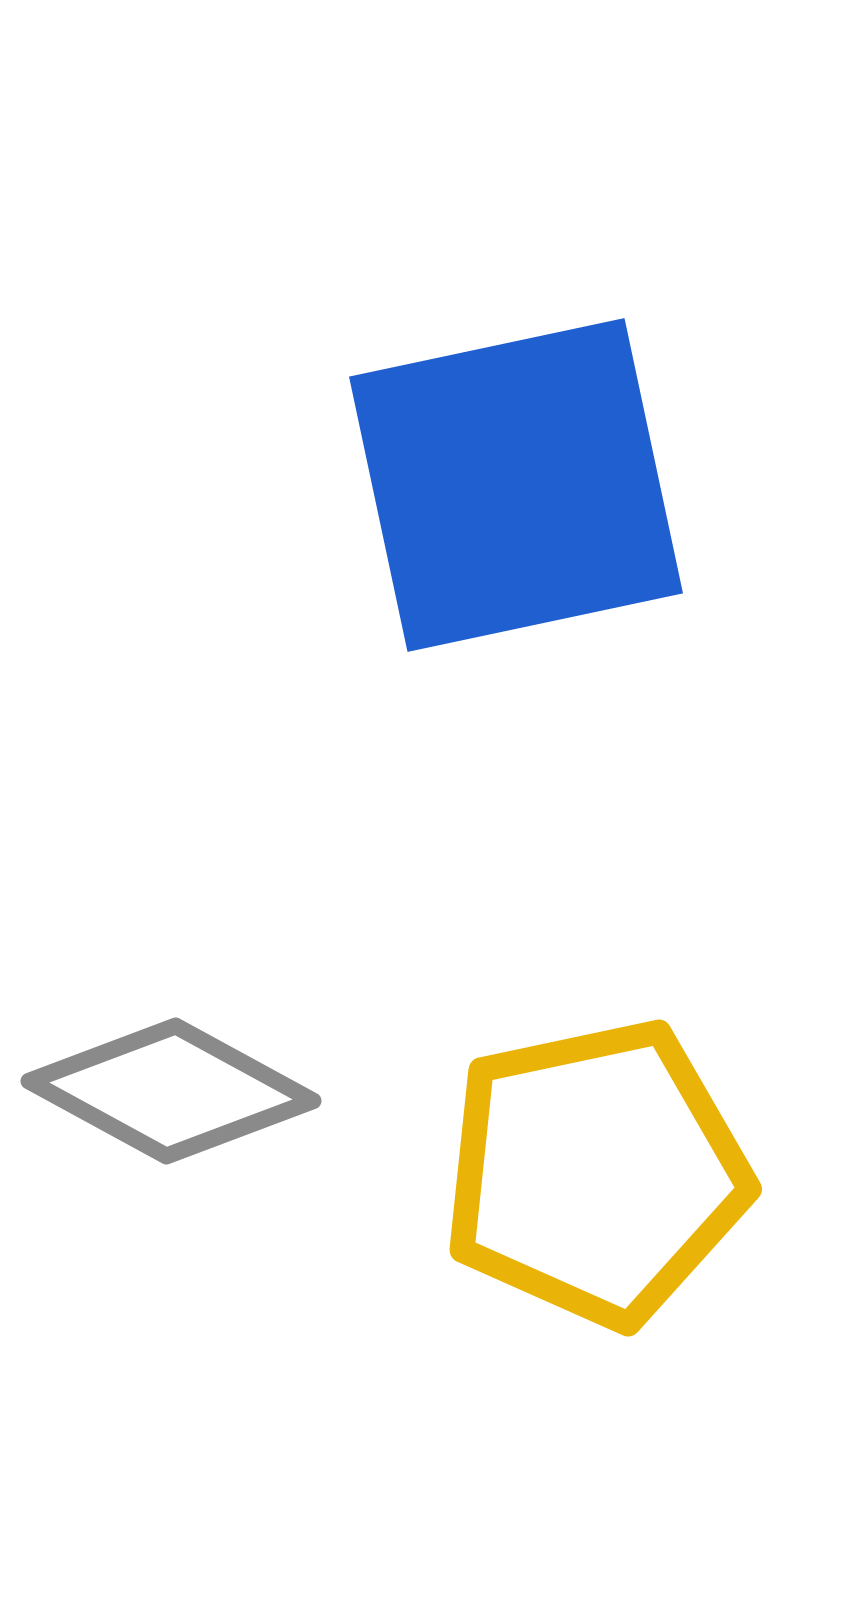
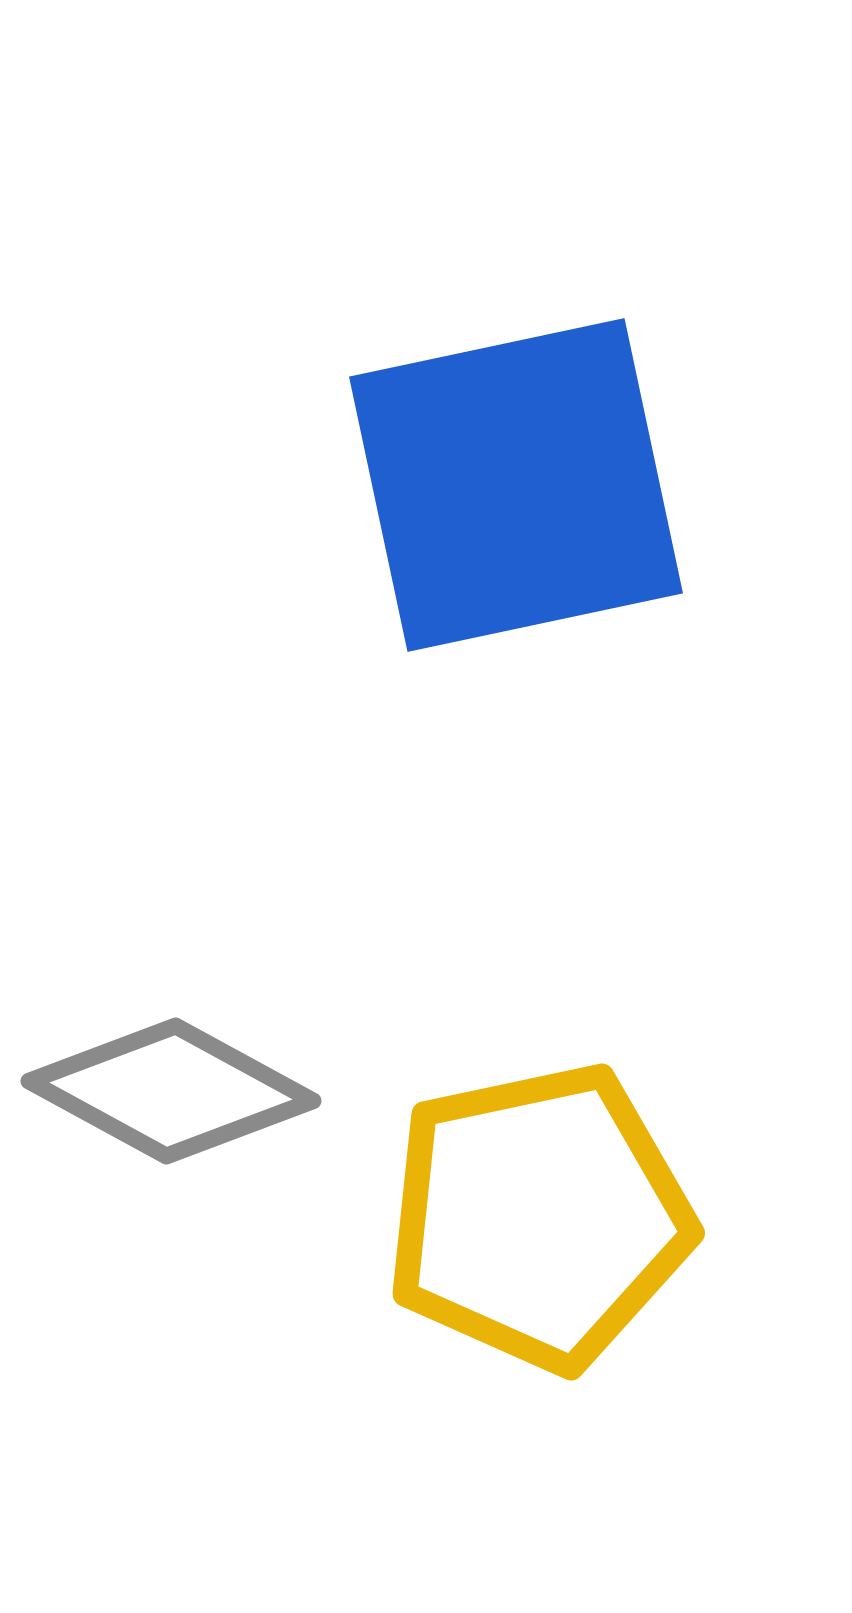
yellow pentagon: moved 57 px left, 44 px down
